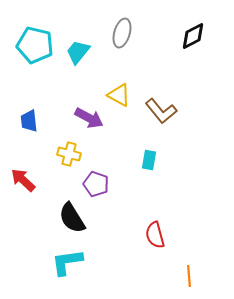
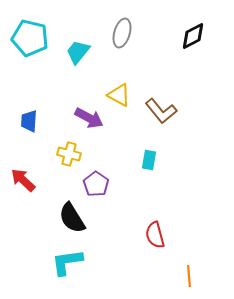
cyan pentagon: moved 5 px left, 7 px up
blue trapezoid: rotated 10 degrees clockwise
purple pentagon: rotated 15 degrees clockwise
